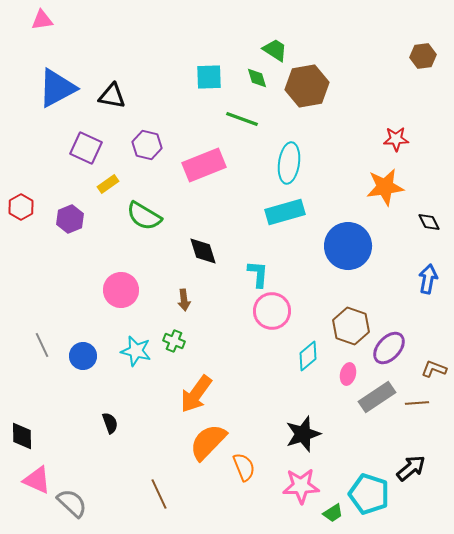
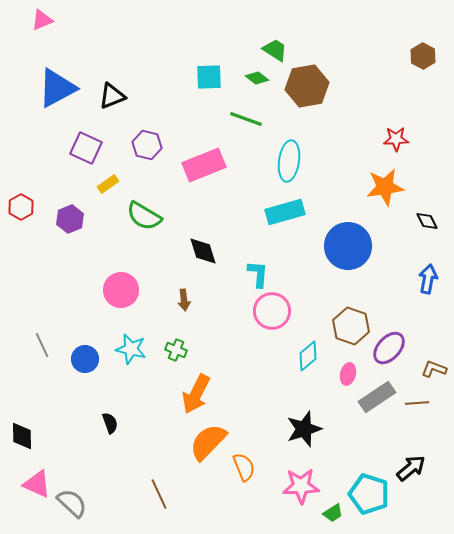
pink triangle at (42, 20): rotated 15 degrees counterclockwise
brown hexagon at (423, 56): rotated 25 degrees counterclockwise
green diamond at (257, 78): rotated 35 degrees counterclockwise
black triangle at (112, 96): rotated 32 degrees counterclockwise
green line at (242, 119): moved 4 px right
cyan ellipse at (289, 163): moved 2 px up
black diamond at (429, 222): moved 2 px left, 1 px up
green cross at (174, 341): moved 2 px right, 9 px down
cyan star at (136, 351): moved 5 px left, 2 px up
blue circle at (83, 356): moved 2 px right, 3 px down
orange arrow at (196, 394): rotated 9 degrees counterclockwise
black star at (303, 434): moved 1 px right, 5 px up
pink triangle at (37, 480): moved 4 px down
